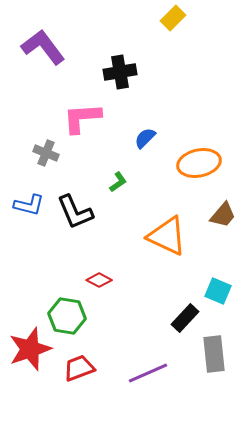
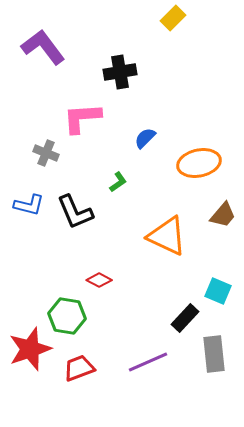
purple line: moved 11 px up
